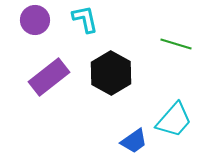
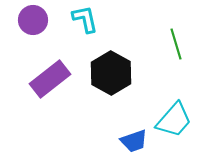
purple circle: moved 2 px left
green line: rotated 56 degrees clockwise
purple rectangle: moved 1 px right, 2 px down
blue trapezoid: rotated 16 degrees clockwise
